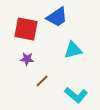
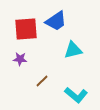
blue trapezoid: moved 1 px left, 4 px down
red square: rotated 15 degrees counterclockwise
purple star: moved 7 px left
